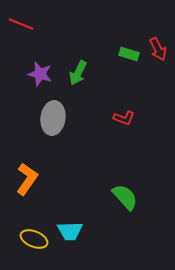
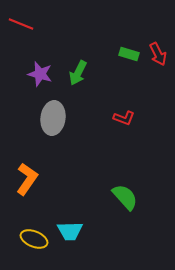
red arrow: moved 5 px down
